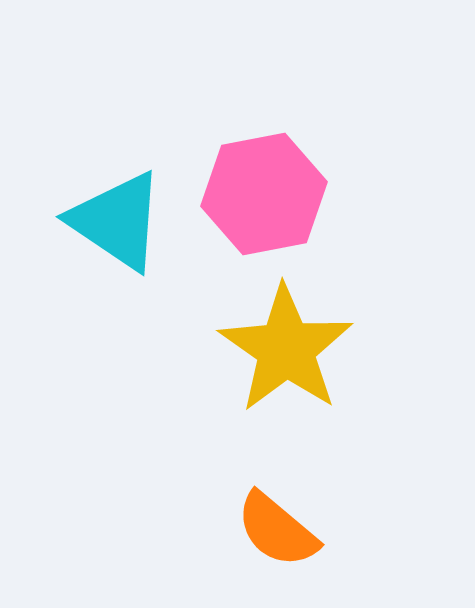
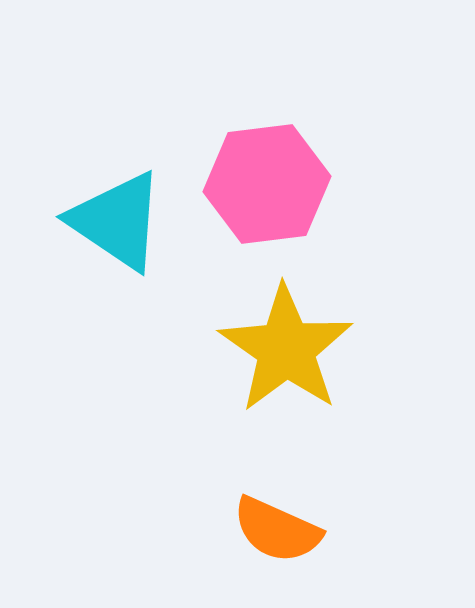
pink hexagon: moved 3 px right, 10 px up; rotated 4 degrees clockwise
orange semicircle: rotated 16 degrees counterclockwise
